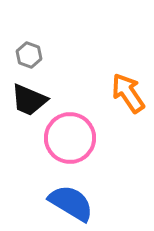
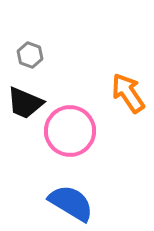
gray hexagon: moved 1 px right
black trapezoid: moved 4 px left, 3 px down
pink circle: moved 7 px up
